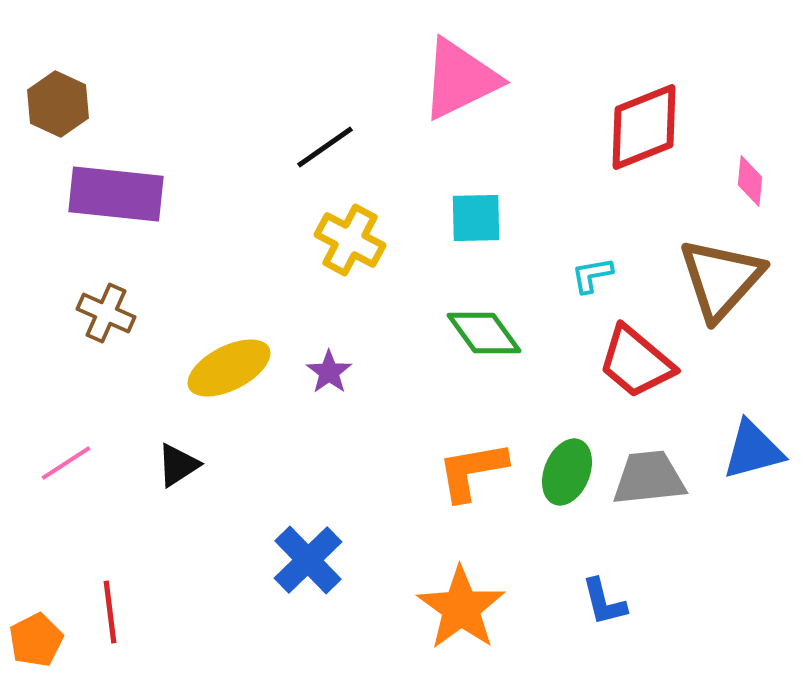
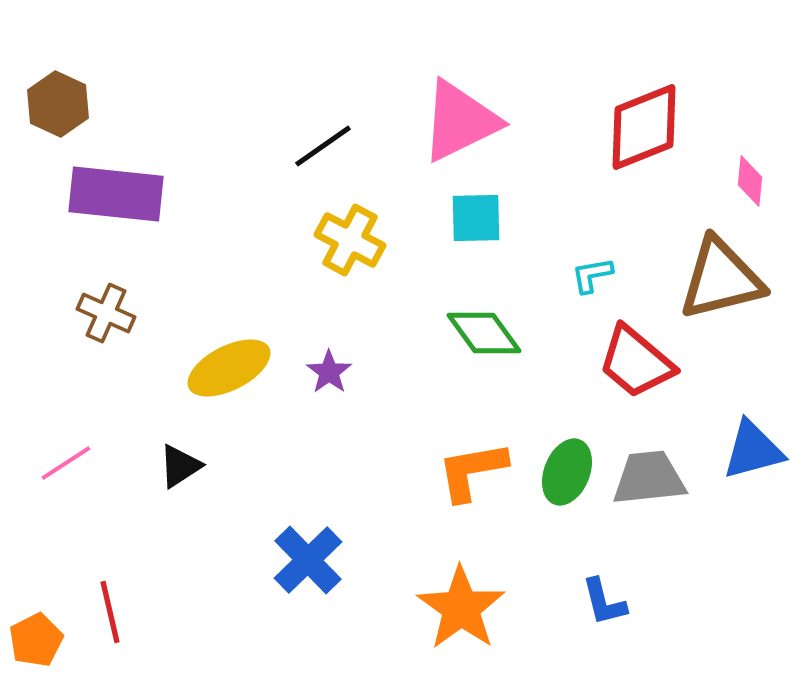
pink triangle: moved 42 px down
black line: moved 2 px left, 1 px up
brown triangle: rotated 34 degrees clockwise
black triangle: moved 2 px right, 1 px down
red line: rotated 6 degrees counterclockwise
